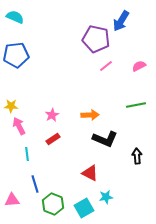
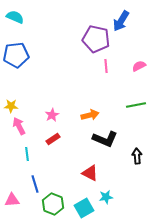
pink line: rotated 56 degrees counterclockwise
orange arrow: rotated 12 degrees counterclockwise
